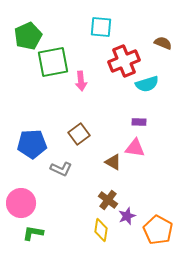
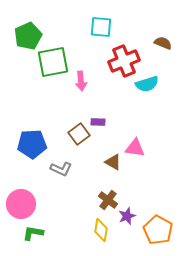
purple rectangle: moved 41 px left
pink circle: moved 1 px down
